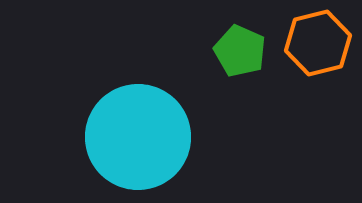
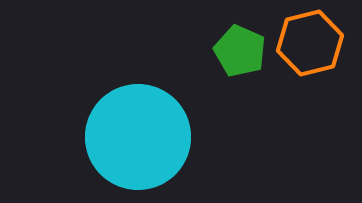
orange hexagon: moved 8 px left
